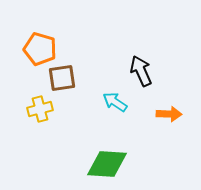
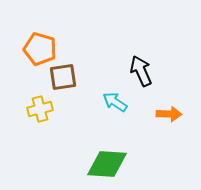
brown square: moved 1 px right, 1 px up
